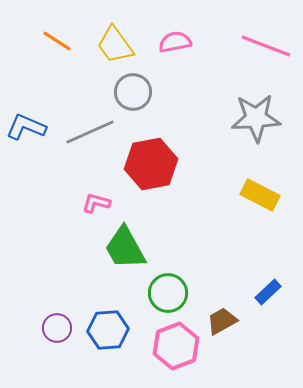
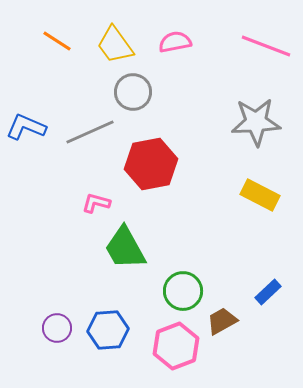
gray star: moved 4 px down
green circle: moved 15 px right, 2 px up
